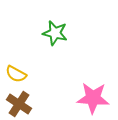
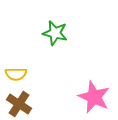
yellow semicircle: rotated 30 degrees counterclockwise
pink star: moved 1 px right, 1 px up; rotated 20 degrees clockwise
